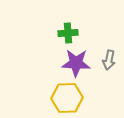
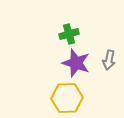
green cross: moved 1 px right, 1 px down; rotated 12 degrees counterclockwise
purple star: rotated 16 degrees clockwise
